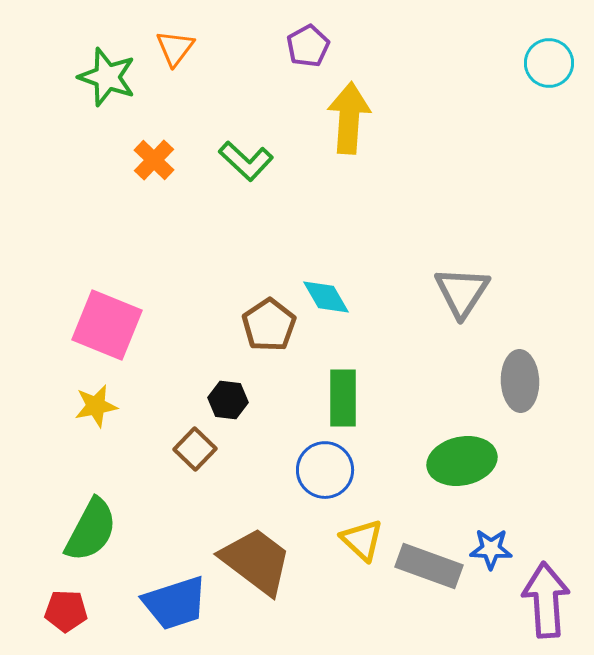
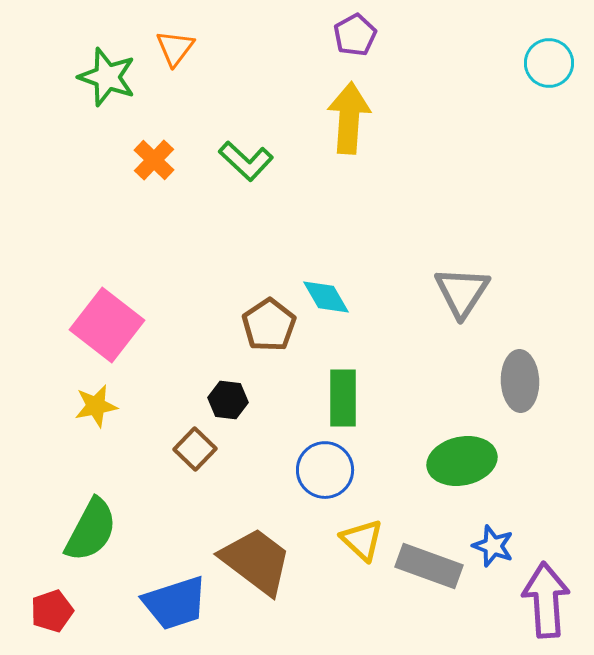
purple pentagon: moved 47 px right, 11 px up
pink square: rotated 16 degrees clockwise
blue star: moved 2 px right, 3 px up; rotated 18 degrees clockwise
red pentagon: moved 14 px left; rotated 21 degrees counterclockwise
